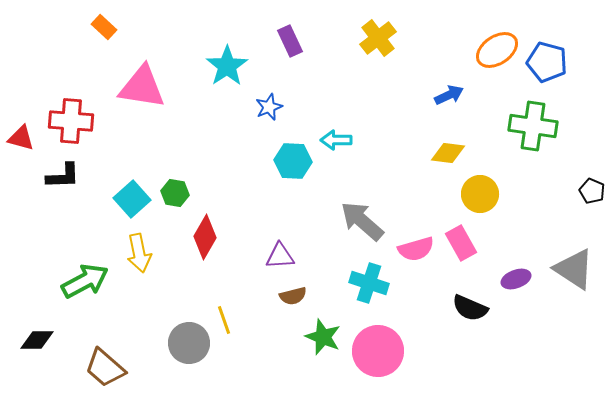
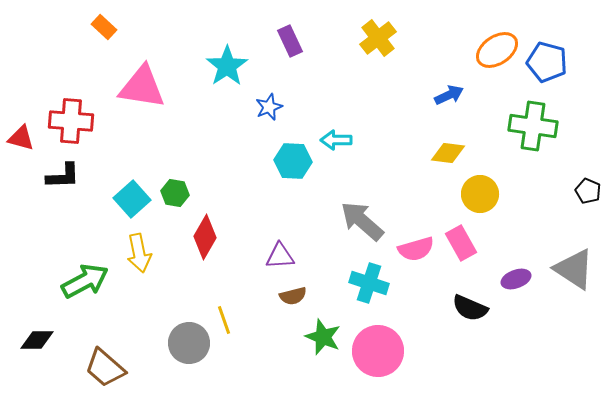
black pentagon: moved 4 px left
